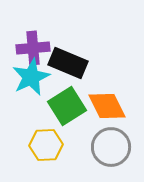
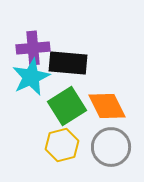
black rectangle: rotated 18 degrees counterclockwise
yellow hexagon: moved 16 px right; rotated 12 degrees counterclockwise
